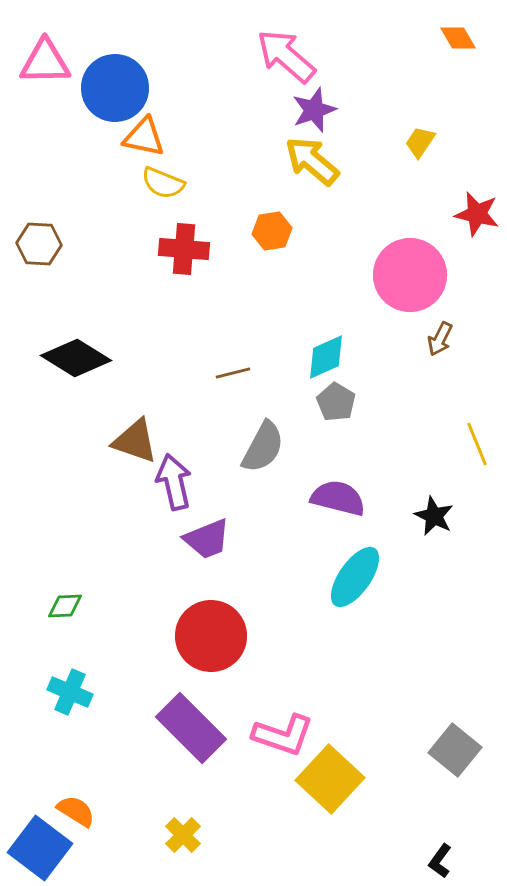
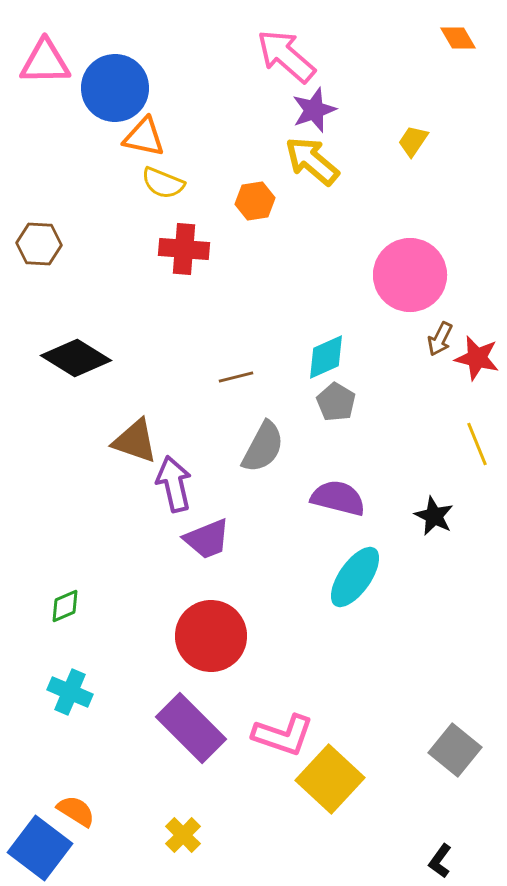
yellow trapezoid: moved 7 px left, 1 px up
red star: moved 144 px down
orange hexagon: moved 17 px left, 30 px up
brown line: moved 3 px right, 4 px down
purple arrow: moved 2 px down
green diamond: rotated 21 degrees counterclockwise
